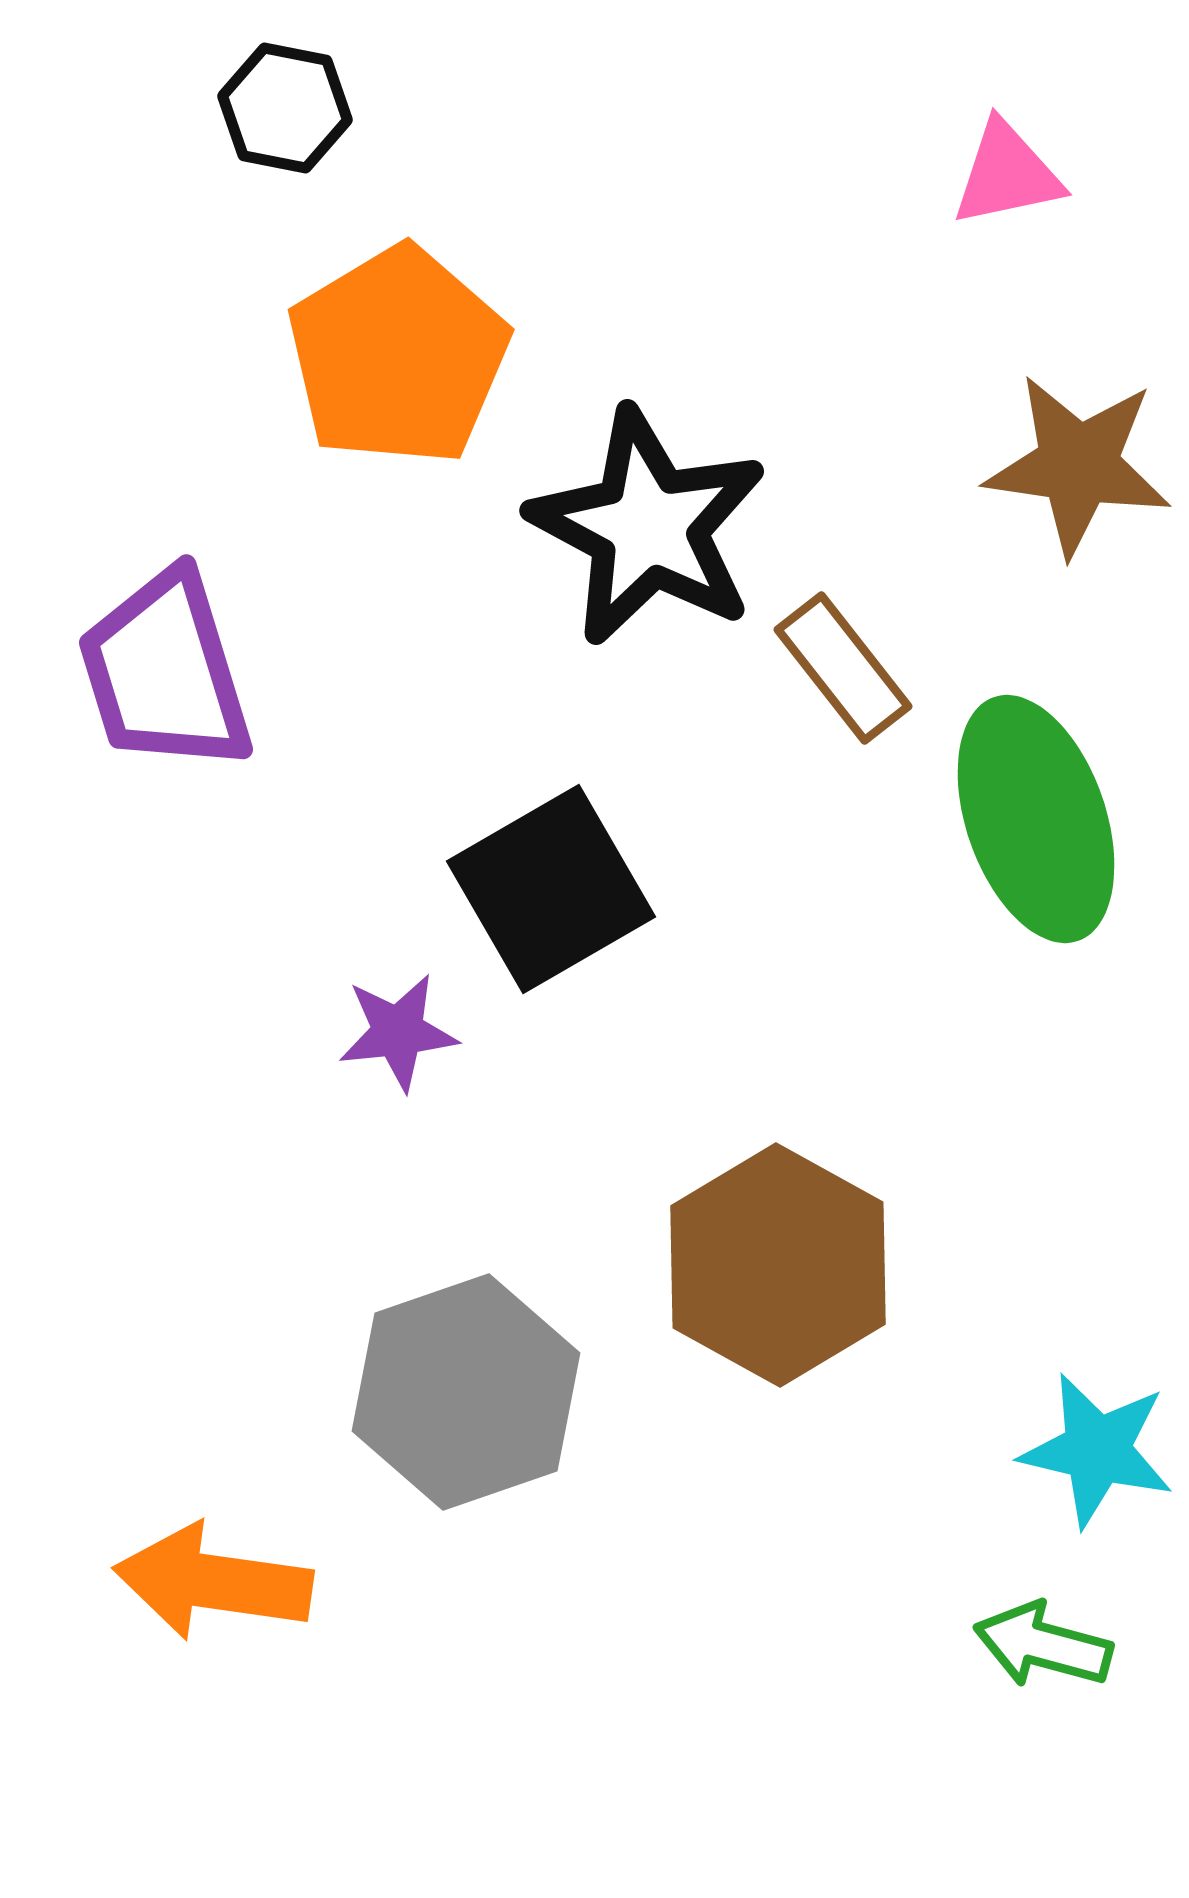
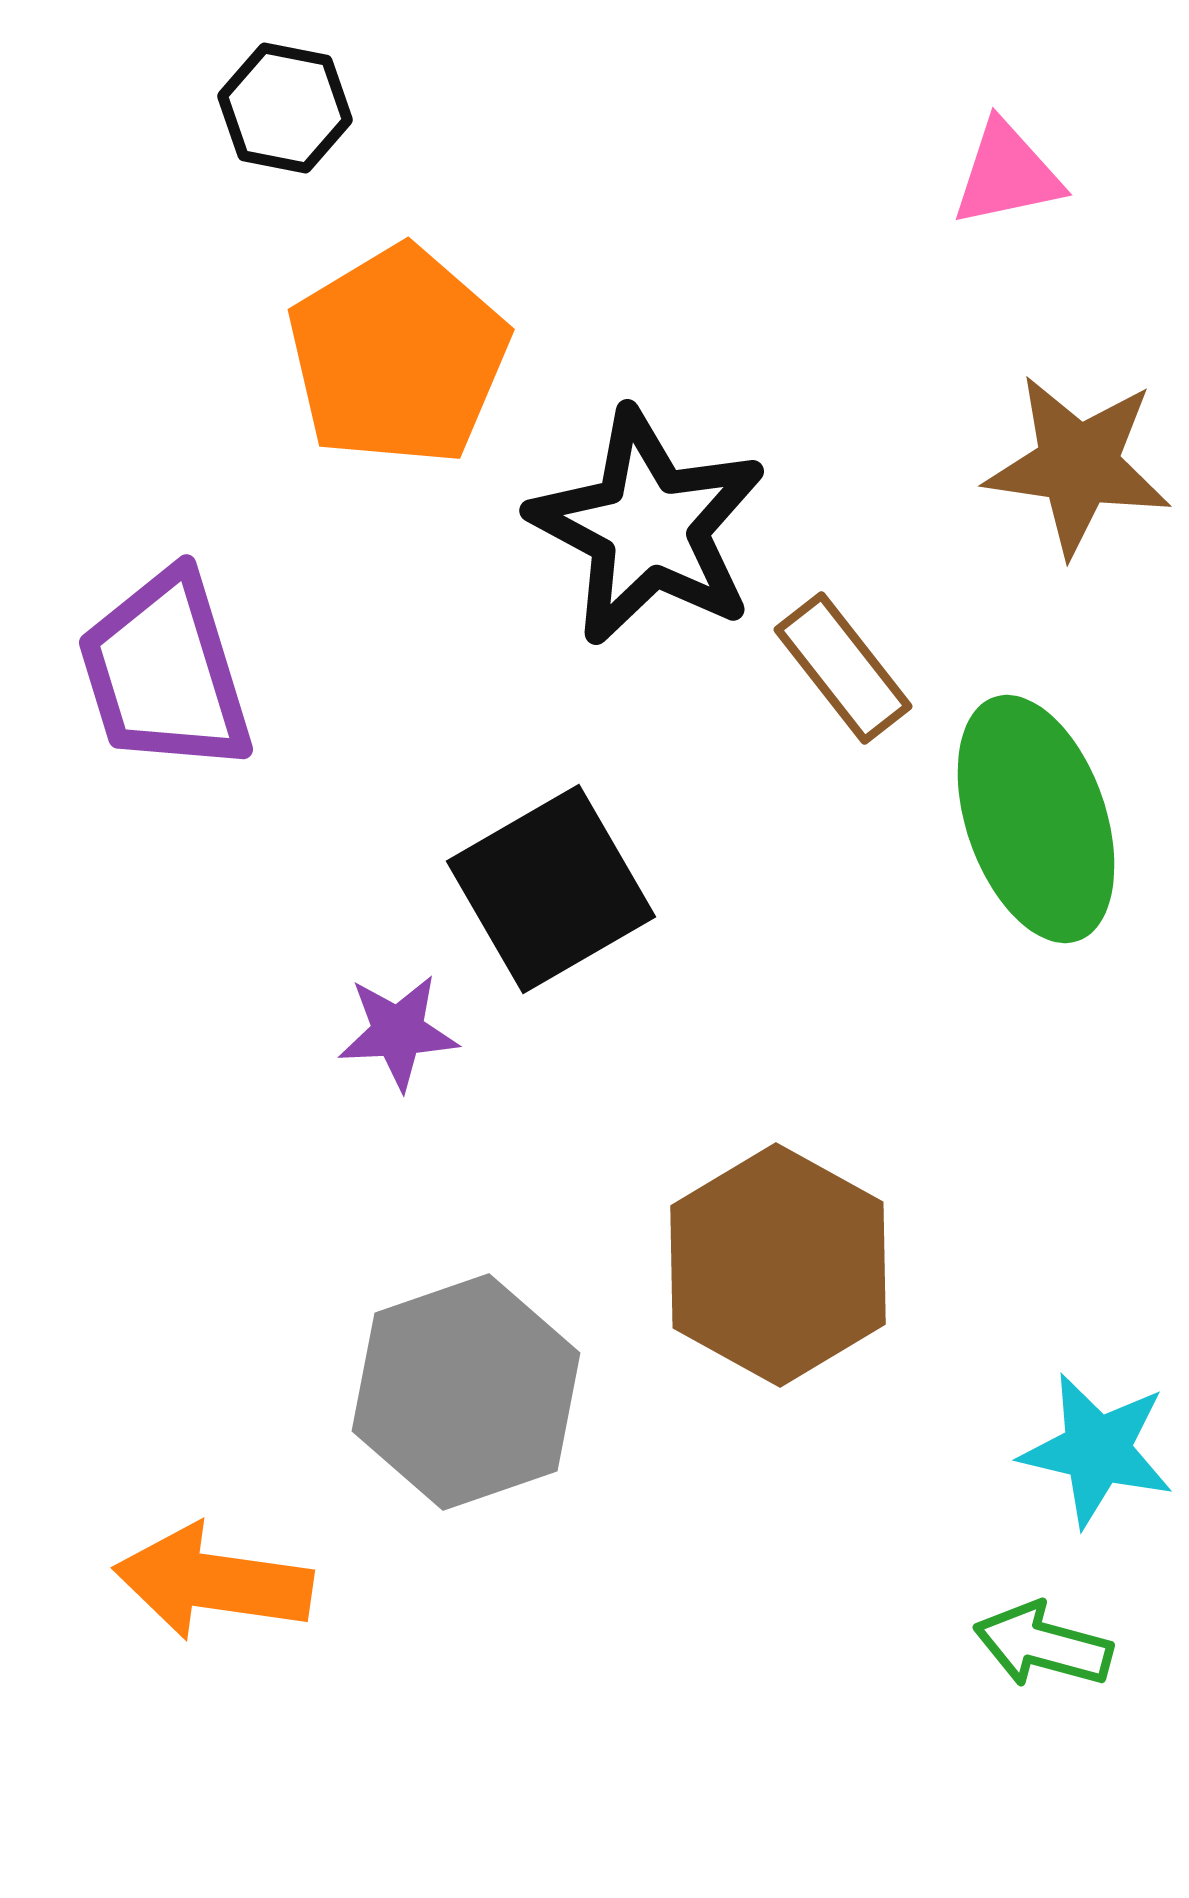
purple star: rotated 3 degrees clockwise
